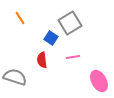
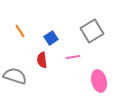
orange line: moved 13 px down
gray square: moved 22 px right, 8 px down
blue square: rotated 24 degrees clockwise
gray semicircle: moved 1 px up
pink ellipse: rotated 15 degrees clockwise
